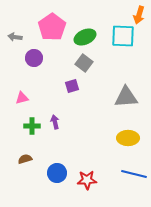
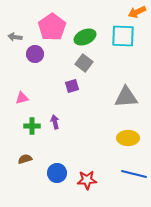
orange arrow: moved 2 px left, 3 px up; rotated 48 degrees clockwise
purple circle: moved 1 px right, 4 px up
